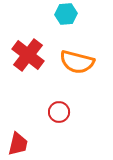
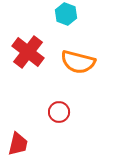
cyan hexagon: rotated 25 degrees clockwise
red cross: moved 3 px up
orange semicircle: moved 1 px right
